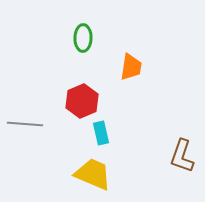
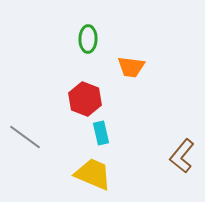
green ellipse: moved 5 px right, 1 px down
orange trapezoid: rotated 88 degrees clockwise
red hexagon: moved 3 px right, 2 px up; rotated 16 degrees counterclockwise
gray line: moved 13 px down; rotated 32 degrees clockwise
brown L-shape: rotated 20 degrees clockwise
